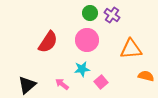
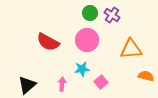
red semicircle: rotated 85 degrees clockwise
pink arrow: rotated 56 degrees clockwise
